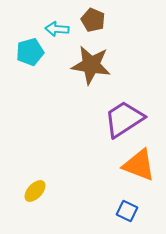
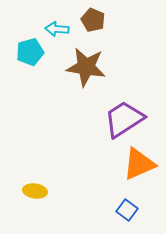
brown star: moved 5 px left, 2 px down
orange triangle: moved 1 px up; rotated 45 degrees counterclockwise
yellow ellipse: rotated 55 degrees clockwise
blue square: moved 1 px up; rotated 10 degrees clockwise
